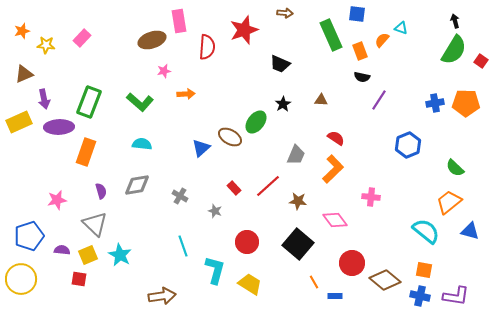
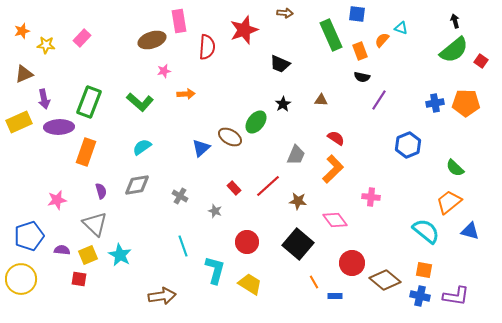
green semicircle at (454, 50): rotated 20 degrees clockwise
cyan semicircle at (142, 144): moved 3 px down; rotated 42 degrees counterclockwise
